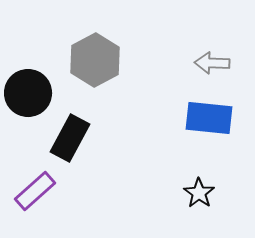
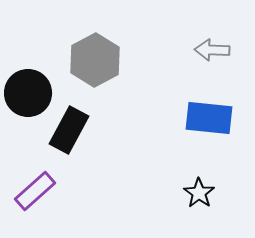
gray arrow: moved 13 px up
black rectangle: moved 1 px left, 8 px up
